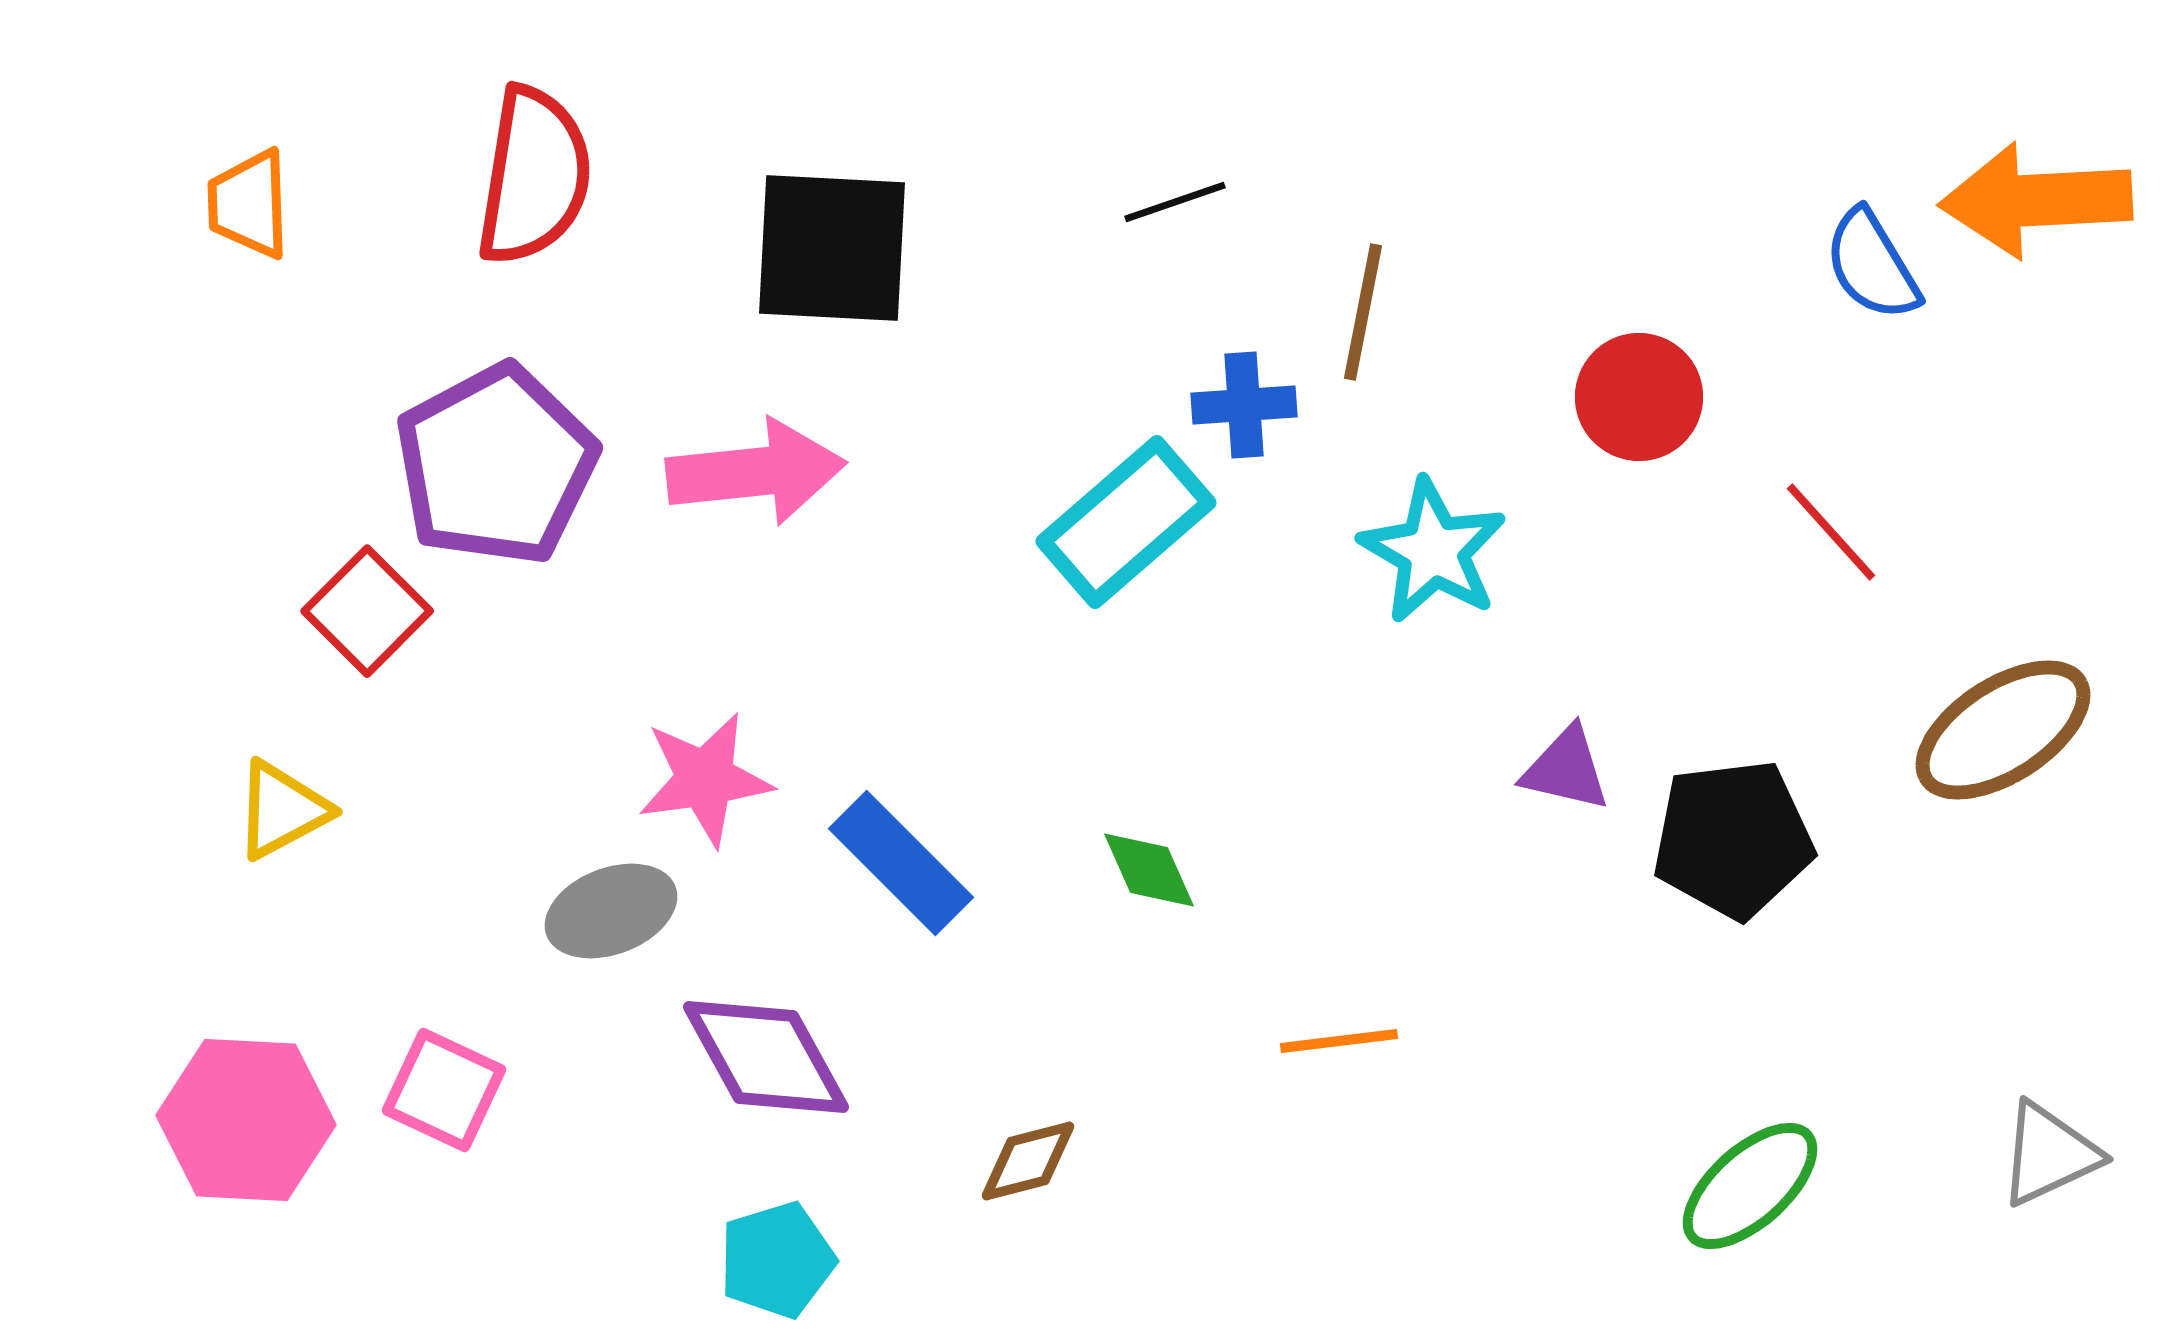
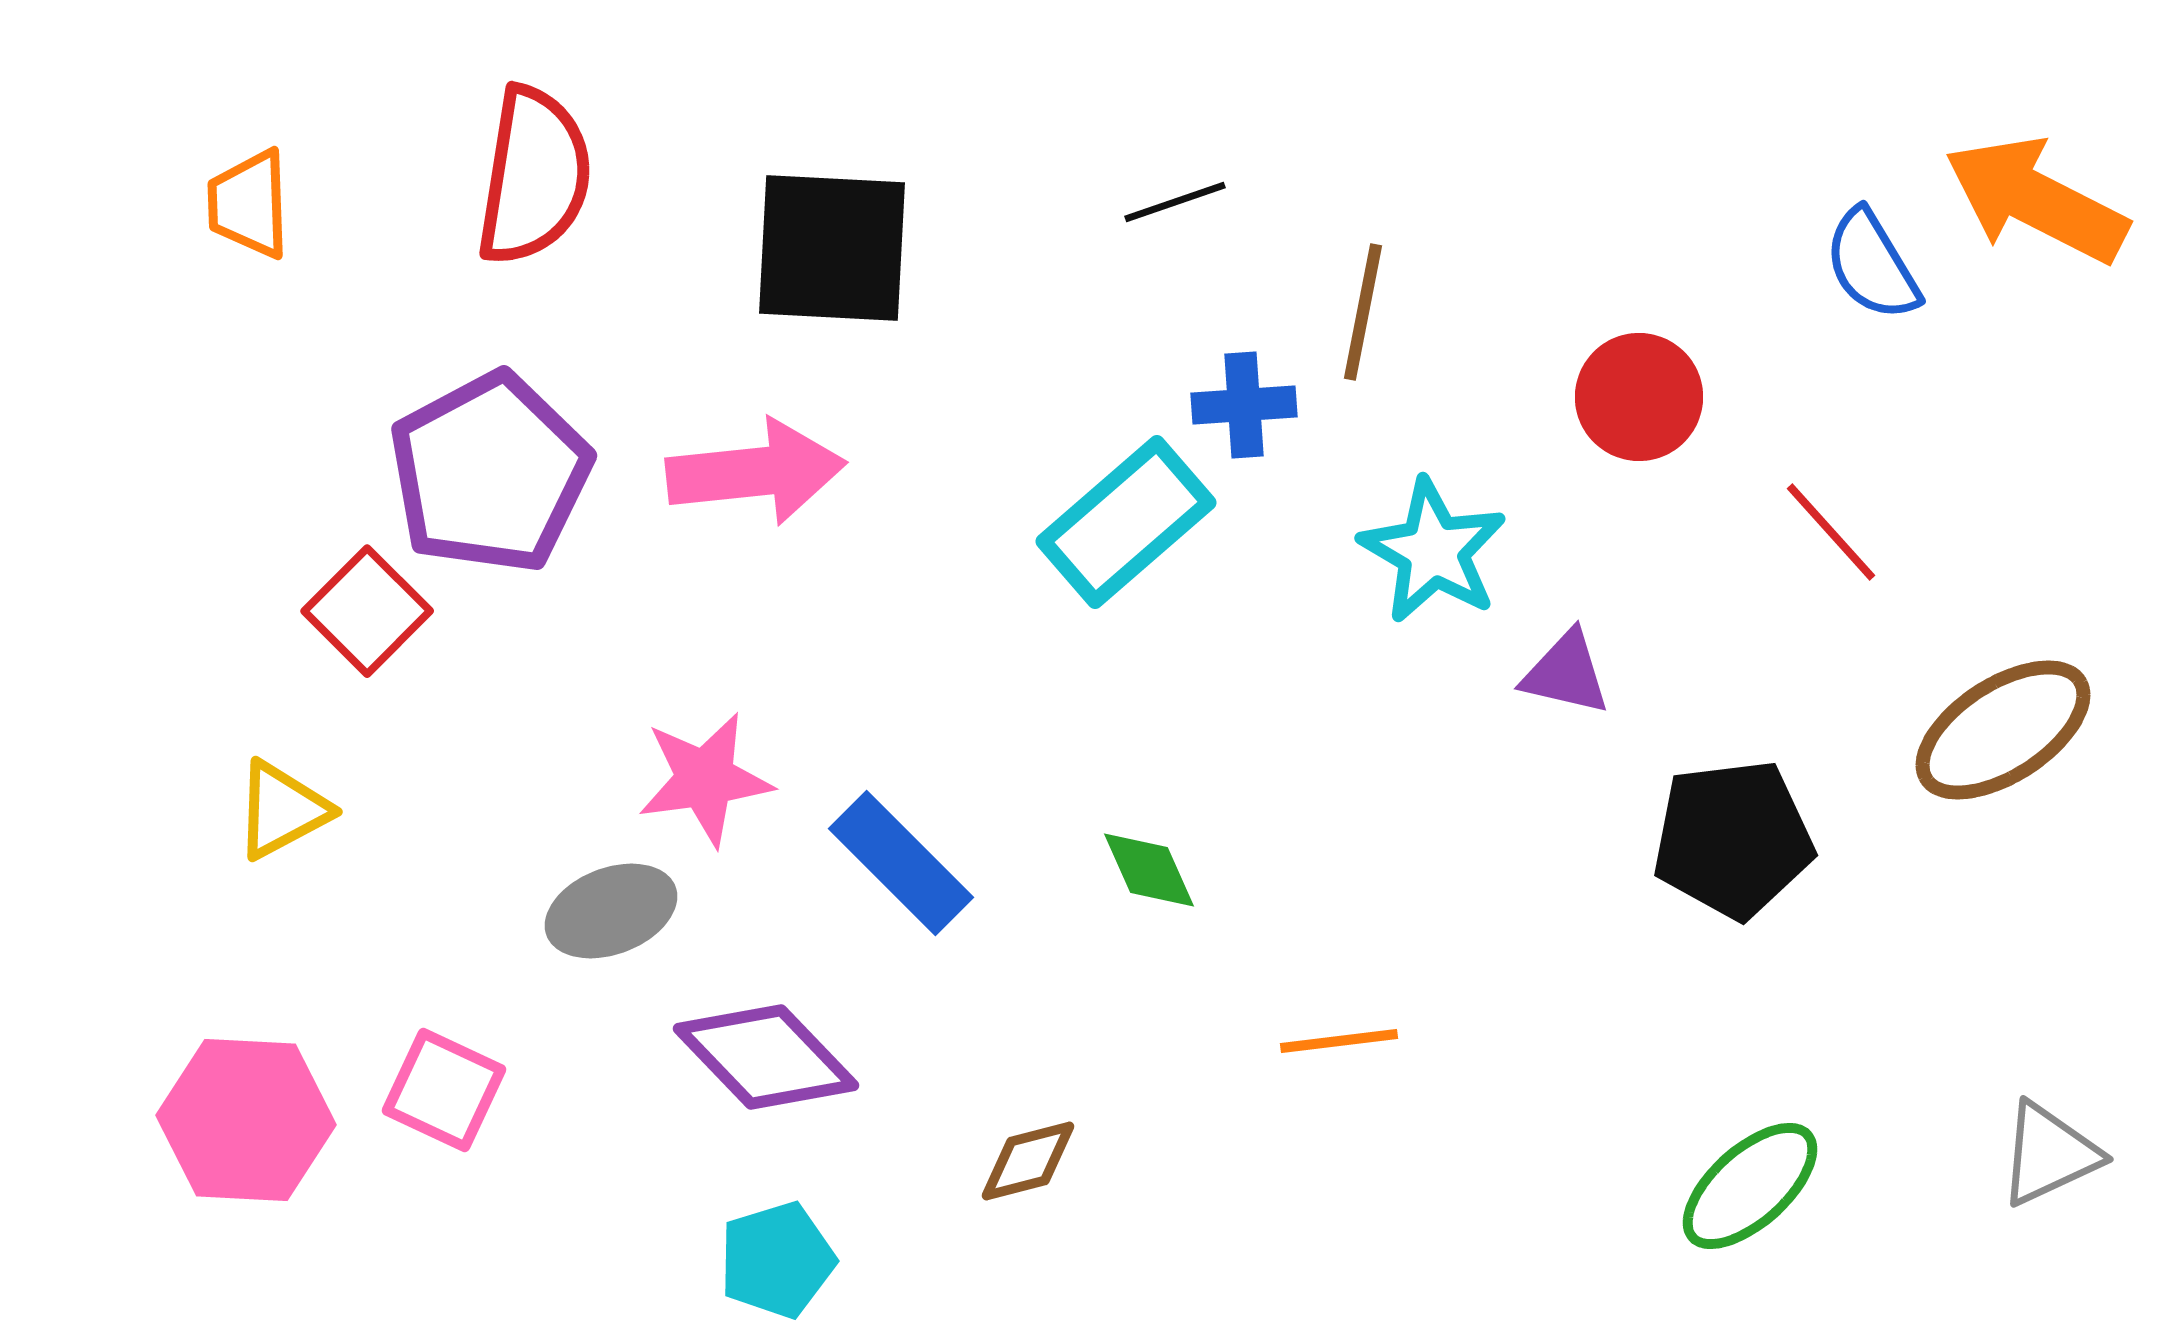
orange arrow: rotated 30 degrees clockwise
purple pentagon: moved 6 px left, 8 px down
purple triangle: moved 96 px up
purple diamond: rotated 15 degrees counterclockwise
